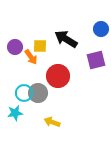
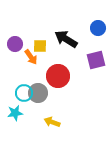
blue circle: moved 3 px left, 1 px up
purple circle: moved 3 px up
